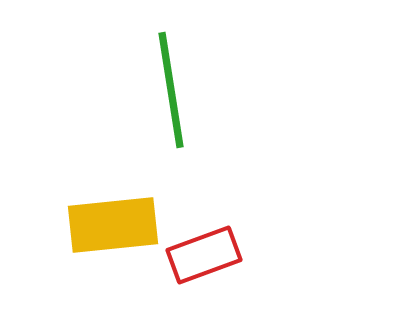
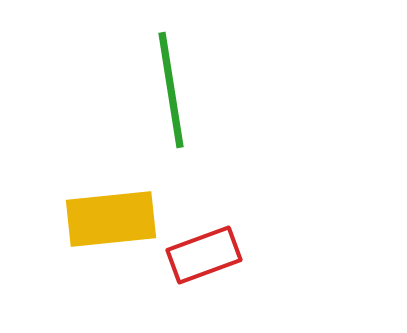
yellow rectangle: moved 2 px left, 6 px up
